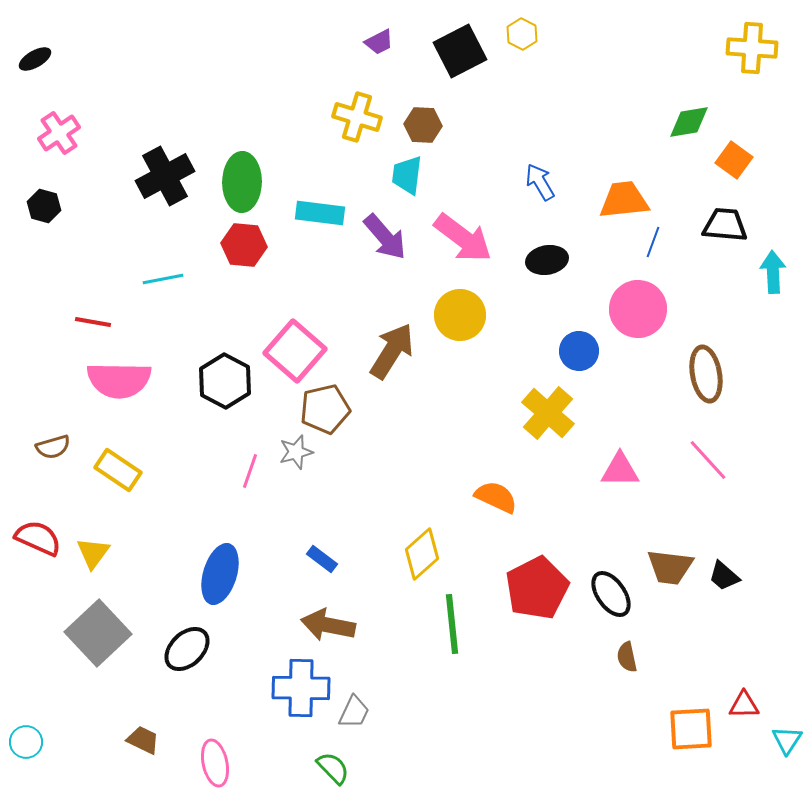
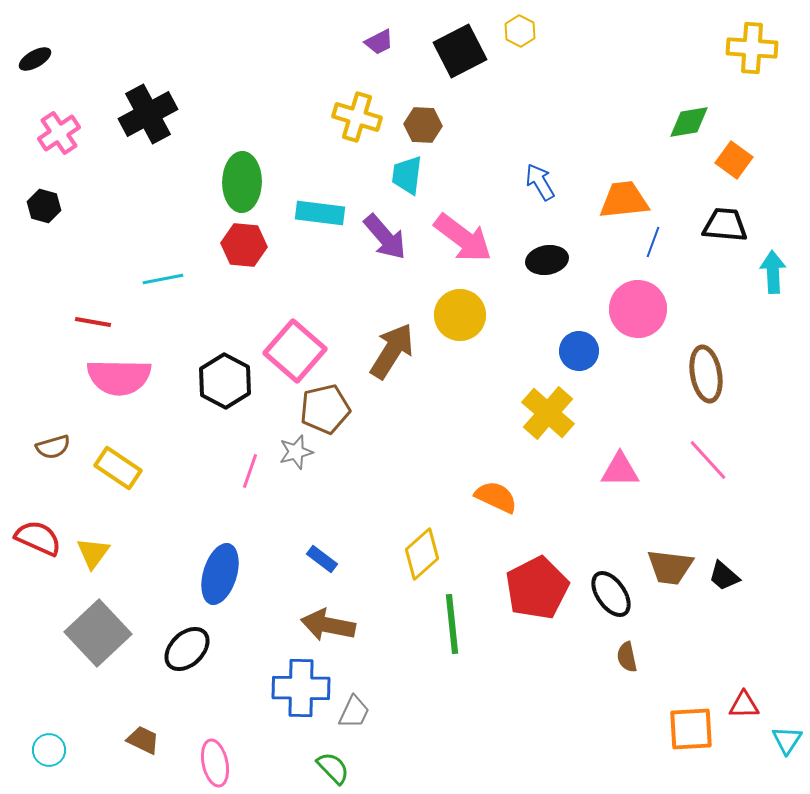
yellow hexagon at (522, 34): moved 2 px left, 3 px up
black cross at (165, 176): moved 17 px left, 62 px up
pink semicircle at (119, 380): moved 3 px up
yellow rectangle at (118, 470): moved 2 px up
cyan circle at (26, 742): moved 23 px right, 8 px down
